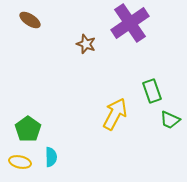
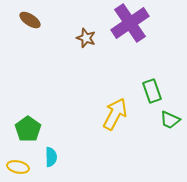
brown star: moved 6 px up
yellow ellipse: moved 2 px left, 5 px down
